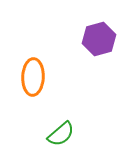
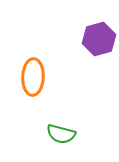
green semicircle: rotated 56 degrees clockwise
